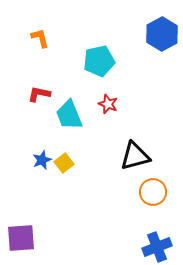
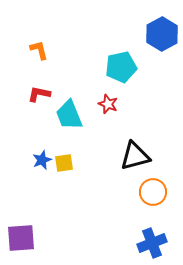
orange L-shape: moved 1 px left, 12 px down
cyan pentagon: moved 22 px right, 6 px down
yellow square: rotated 30 degrees clockwise
blue cross: moved 5 px left, 4 px up
